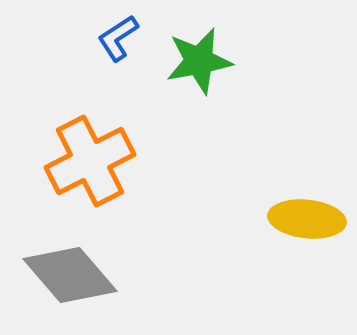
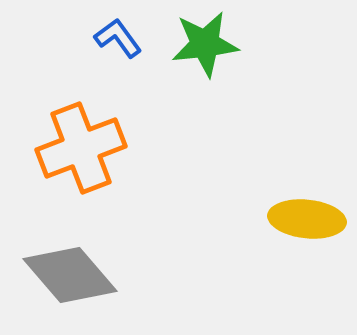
blue L-shape: rotated 87 degrees clockwise
green star: moved 6 px right, 17 px up; rotated 4 degrees clockwise
orange cross: moved 9 px left, 13 px up; rotated 6 degrees clockwise
